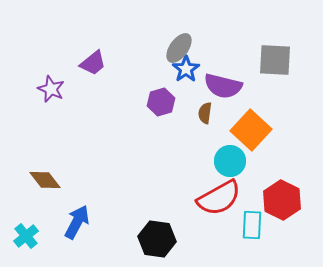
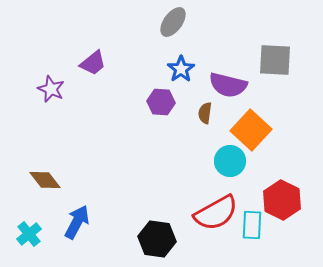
gray ellipse: moved 6 px left, 26 px up
blue star: moved 5 px left
purple semicircle: moved 5 px right, 1 px up
purple hexagon: rotated 20 degrees clockwise
red semicircle: moved 3 px left, 15 px down
cyan cross: moved 3 px right, 2 px up
